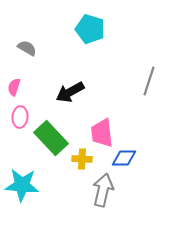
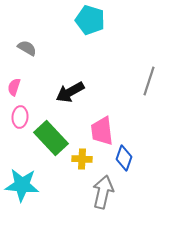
cyan pentagon: moved 9 px up
pink trapezoid: moved 2 px up
blue diamond: rotated 70 degrees counterclockwise
gray arrow: moved 2 px down
